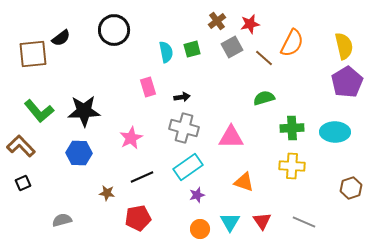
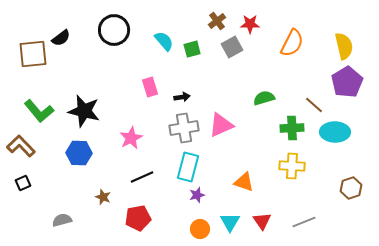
red star: rotated 12 degrees clockwise
cyan semicircle: moved 2 px left, 11 px up; rotated 30 degrees counterclockwise
brown line: moved 50 px right, 47 px down
pink rectangle: moved 2 px right
black star: rotated 16 degrees clockwise
gray cross: rotated 24 degrees counterclockwise
pink triangle: moved 10 px left, 12 px up; rotated 24 degrees counterclockwise
cyan rectangle: rotated 40 degrees counterclockwise
brown star: moved 4 px left, 4 px down; rotated 14 degrees clockwise
gray line: rotated 45 degrees counterclockwise
